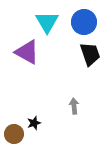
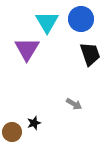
blue circle: moved 3 px left, 3 px up
purple triangle: moved 3 px up; rotated 32 degrees clockwise
gray arrow: moved 2 px up; rotated 126 degrees clockwise
brown circle: moved 2 px left, 2 px up
